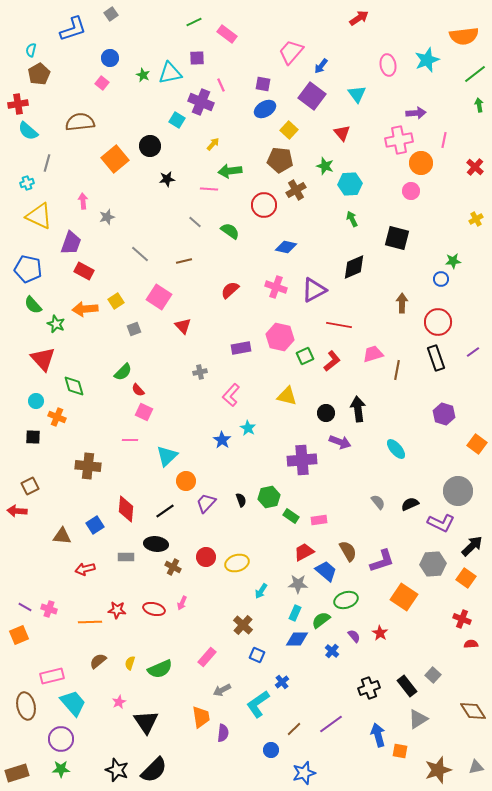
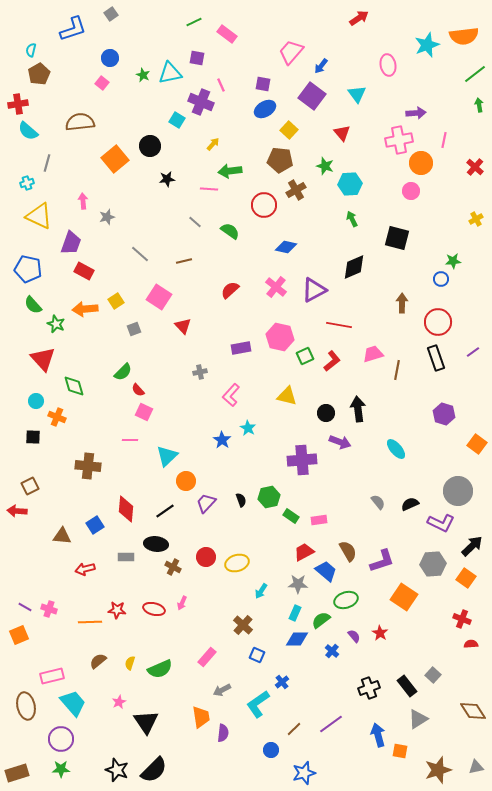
purple square at (197, 58): rotated 14 degrees clockwise
cyan star at (427, 60): moved 15 px up
pink cross at (276, 287): rotated 20 degrees clockwise
